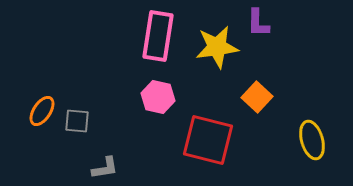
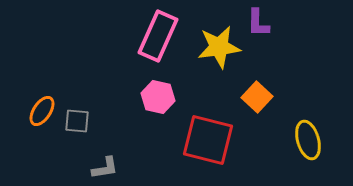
pink rectangle: rotated 15 degrees clockwise
yellow star: moved 2 px right
yellow ellipse: moved 4 px left
